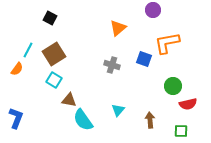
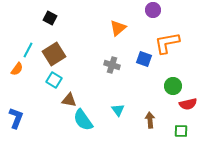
cyan triangle: rotated 16 degrees counterclockwise
